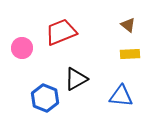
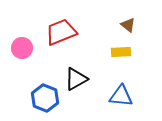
yellow rectangle: moved 9 px left, 2 px up
